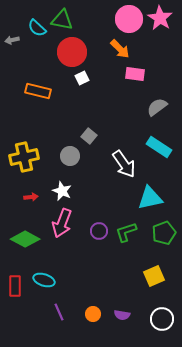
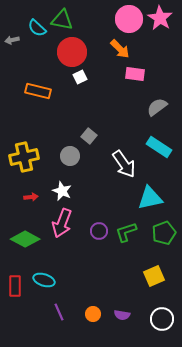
white square: moved 2 px left, 1 px up
